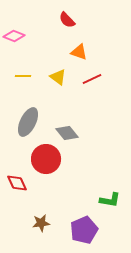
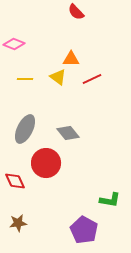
red semicircle: moved 9 px right, 8 px up
pink diamond: moved 8 px down
orange triangle: moved 8 px left, 7 px down; rotated 18 degrees counterclockwise
yellow line: moved 2 px right, 3 px down
gray ellipse: moved 3 px left, 7 px down
gray diamond: moved 1 px right
red circle: moved 4 px down
red diamond: moved 2 px left, 2 px up
brown star: moved 23 px left
purple pentagon: rotated 20 degrees counterclockwise
